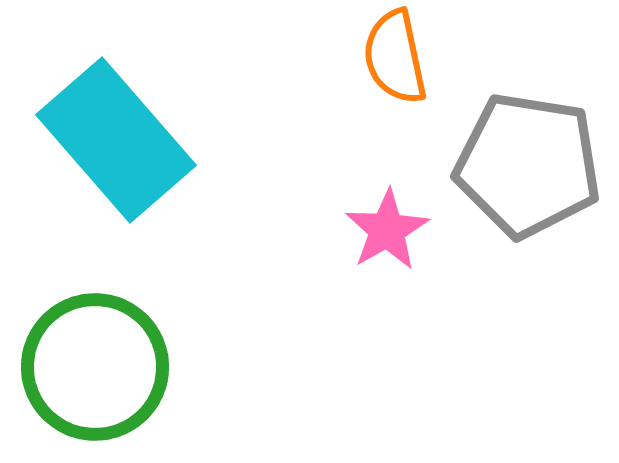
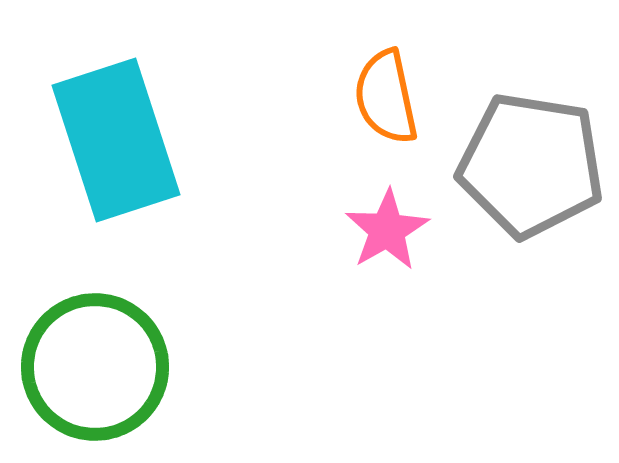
orange semicircle: moved 9 px left, 40 px down
cyan rectangle: rotated 23 degrees clockwise
gray pentagon: moved 3 px right
